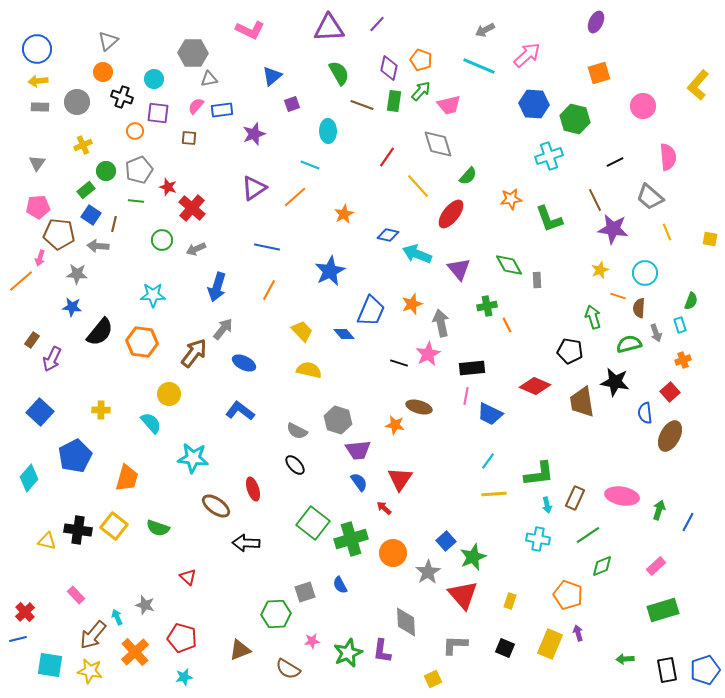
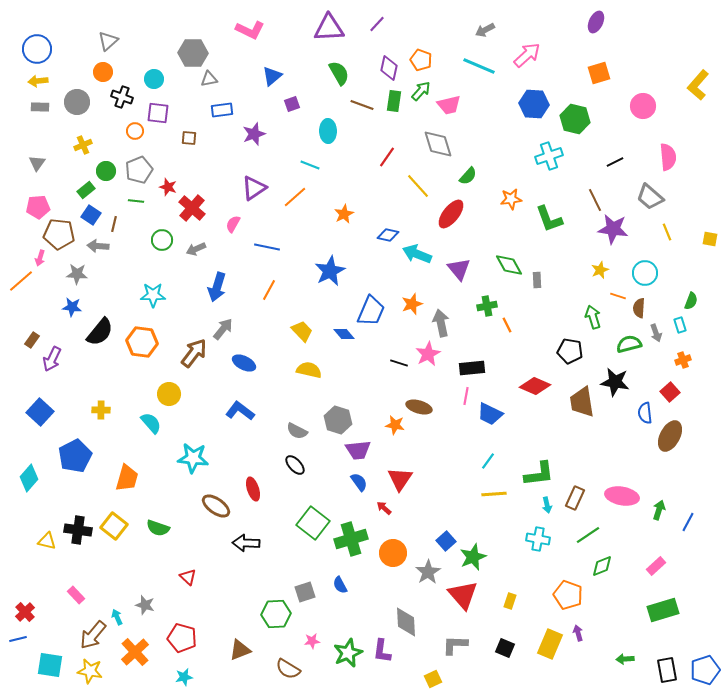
pink semicircle at (196, 106): moved 37 px right, 118 px down; rotated 12 degrees counterclockwise
